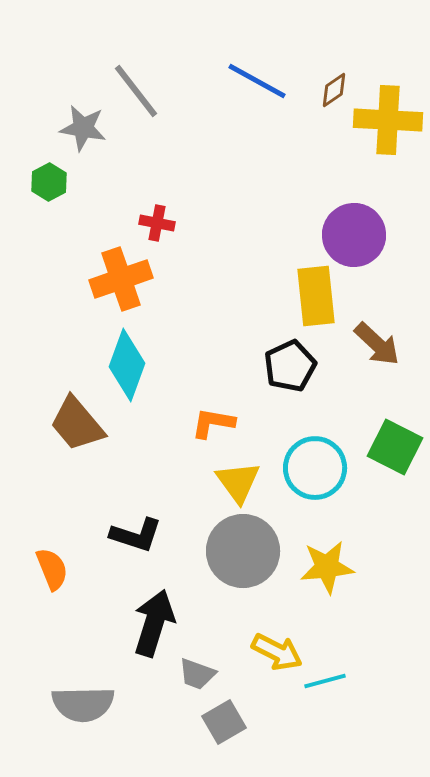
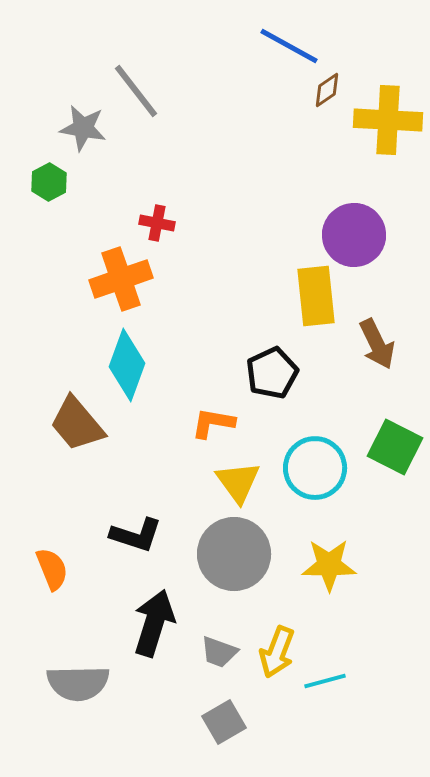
blue line: moved 32 px right, 35 px up
brown diamond: moved 7 px left
brown arrow: rotated 21 degrees clockwise
black pentagon: moved 18 px left, 7 px down
gray circle: moved 9 px left, 3 px down
yellow star: moved 2 px right, 2 px up; rotated 6 degrees clockwise
yellow arrow: rotated 84 degrees clockwise
gray trapezoid: moved 22 px right, 22 px up
gray semicircle: moved 5 px left, 21 px up
